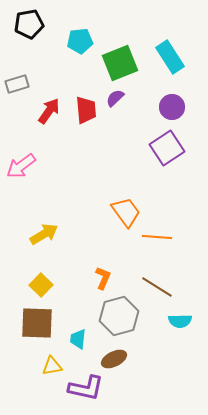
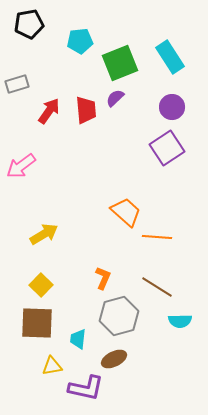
orange trapezoid: rotated 12 degrees counterclockwise
